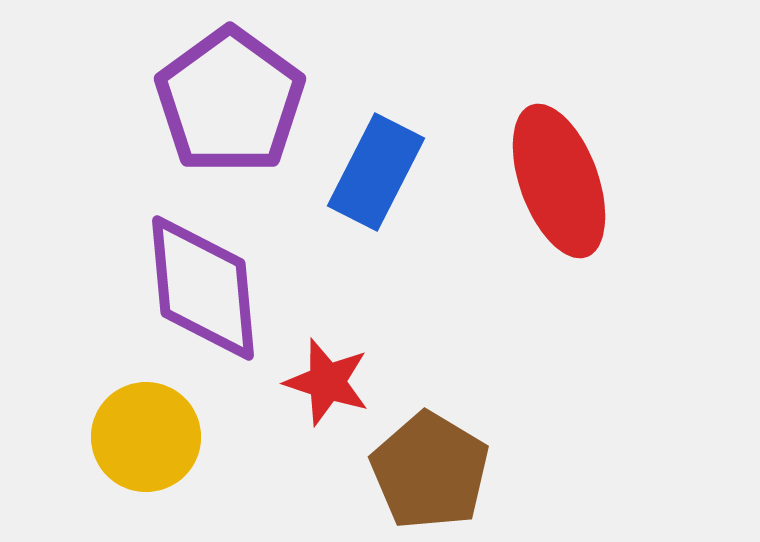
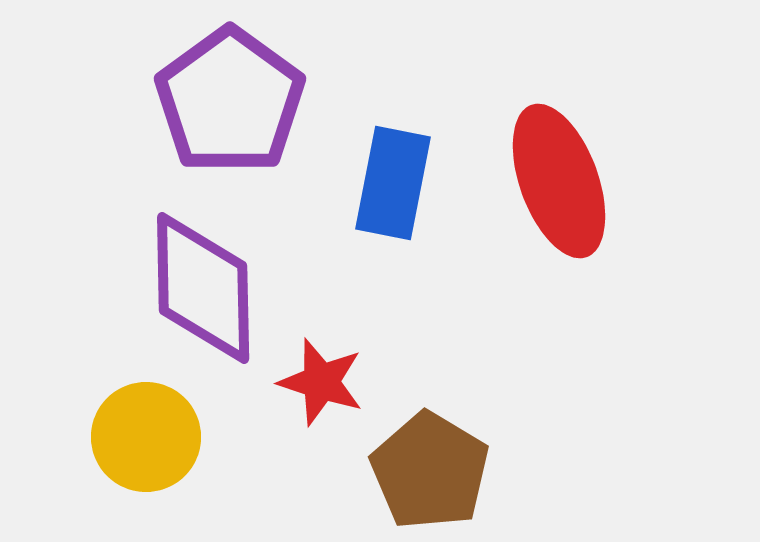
blue rectangle: moved 17 px right, 11 px down; rotated 16 degrees counterclockwise
purple diamond: rotated 4 degrees clockwise
red star: moved 6 px left
